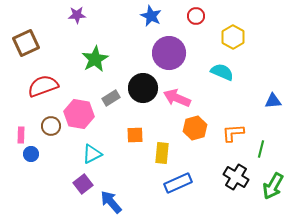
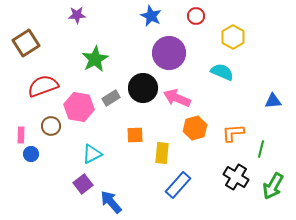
brown square: rotated 8 degrees counterclockwise
pink hexagon: moved 7 px up
blue rectangle: moved 2 px down; rotated 24 degrees counterclockwise
